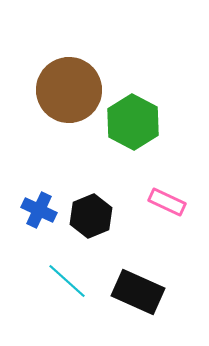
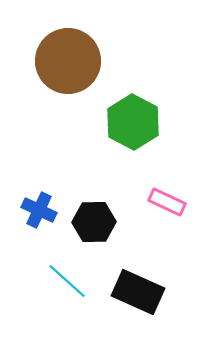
brown circle: moved 1 px left, 29 px up
black hexagon: moved 3 px right, 6 px down; rotated 21 degrees clockwise
